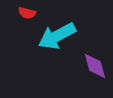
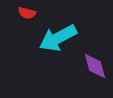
cyan arrow: moved 1 px right, 2 px down
